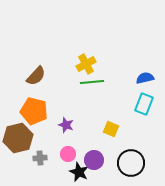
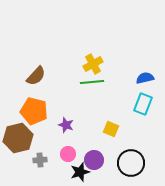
yellow cross: moved 7 px right
cyan rectangle: moved 1 px left
gray cross: moved 2 px down
black star: moved 1 px right; rotated 30 degrees clockwise
